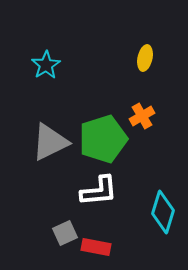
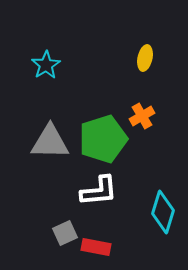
gray triangle: rotated 27 degrees clockwise
